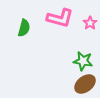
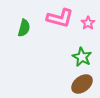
pink star: moved 2 px left
green star: moved 1 px left, 4 px up; rotated 18 degrees clockwise
brown ellipse: moved 3 px left
